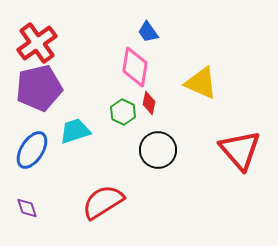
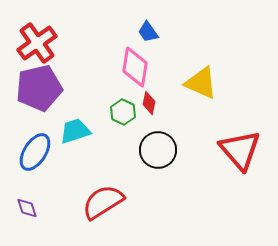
blue ellipse: moved 3 px right, 2 px down
